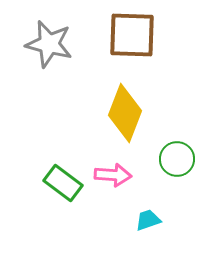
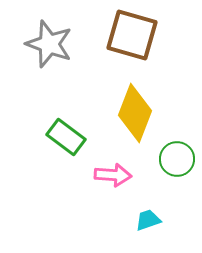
brown square: rotated 14 degrees clockwise
gray star: rotated 6 degrees clockwise
yellow diamond: moved 10 px right
green rectangle: moved 3 px right, 46 px up
